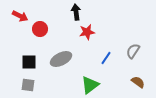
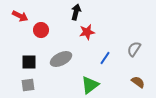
black arrow: rotated 21 degrees clockwise
red circle: moved 1 px right, 1 px down
gray semicircle: moved 1 px right, 2 px up
blue line: moved 1 px left
gray square: rotated 16 degrees counterclockwise
